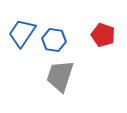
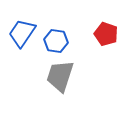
red pentagon: moved 3 px right, 1 px up
blue hexagon: moved 2 px right, 1 px down
